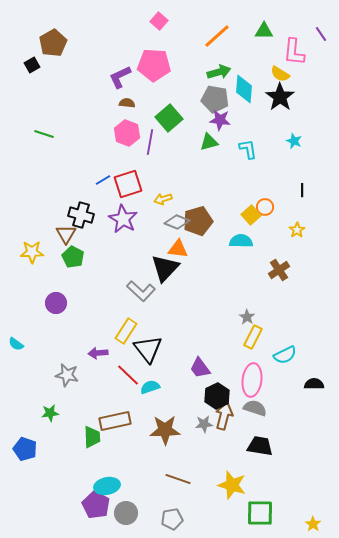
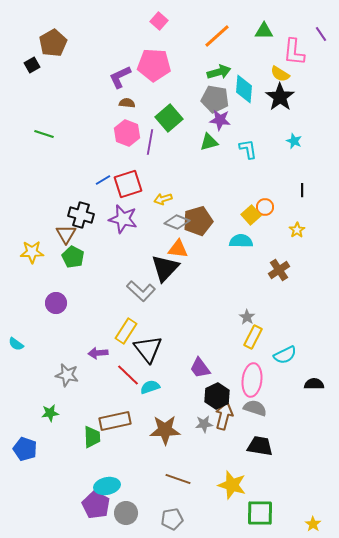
purple star at (123, 219): rotated 16 degrees counterclockwise
